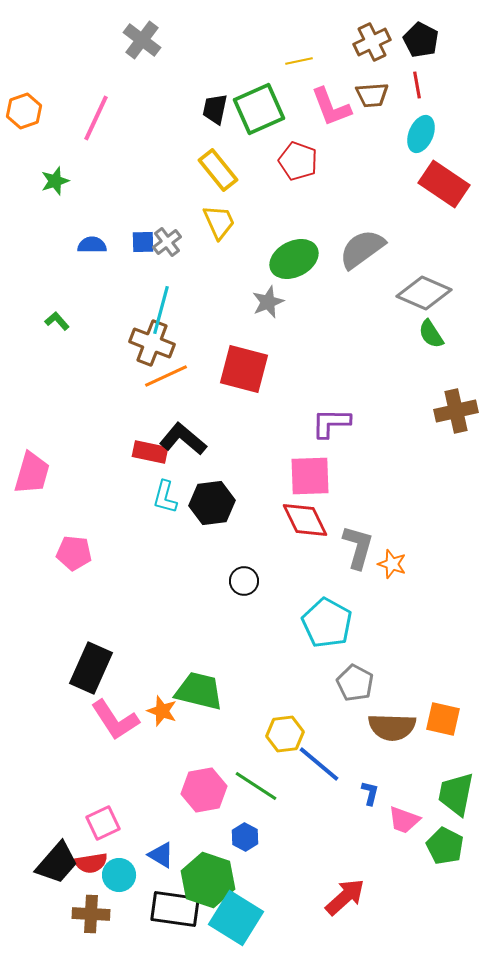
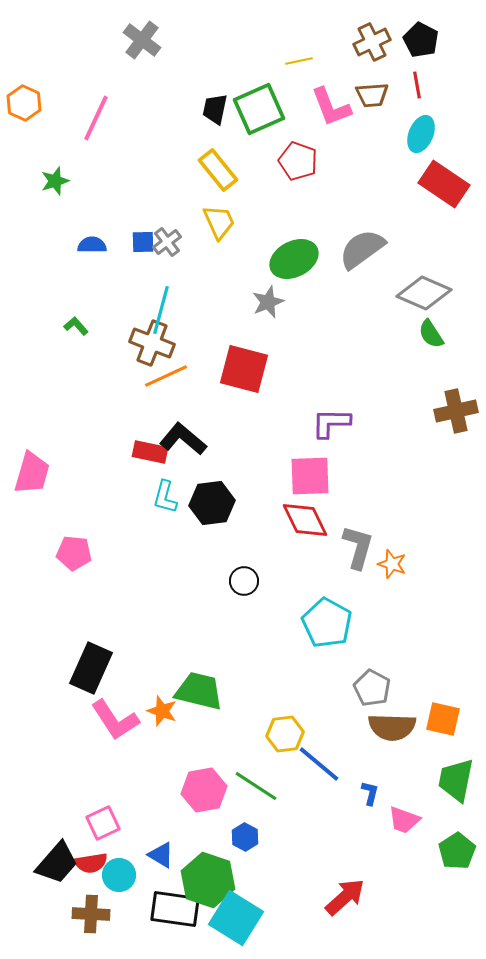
orange hexagon at (24, 111): moved 8 px up; rotated 16 degrees counterclockwise
green L-shape at (57, 321): moved 19 px right, 5 px down
gray pentagon at (355, 683): moved 17 px right, 5 px down
green trapezoid at (456, 794): moved 14 px up
green pentagon at (445, 846): moved 12 px right, 5 px down; rotated 12 degrees clockwise
